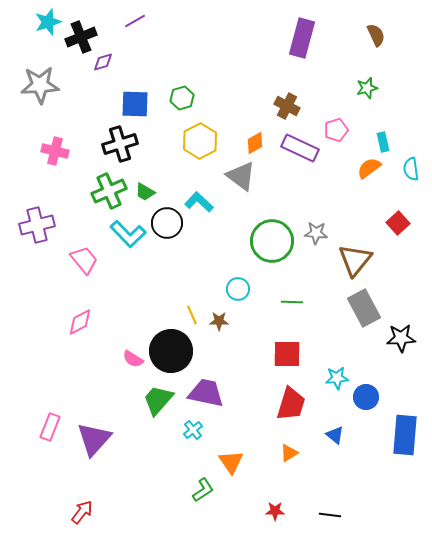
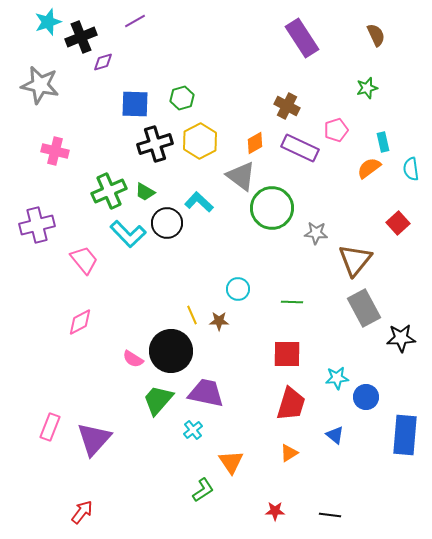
purple rectangle at (302, 38): rotated 48 degrees counterclockwise
gray star at (40, 85): rotated 15 degrees clockwise
black cross at (120, 144): moved 35 px right
green circle at (272, 241): moved 33 px up
